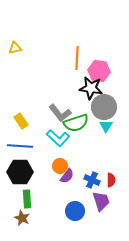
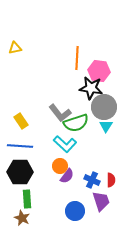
cyan L-shape: moved 7 px right, 6 px down
